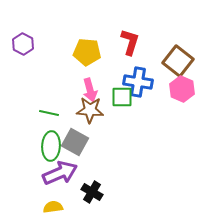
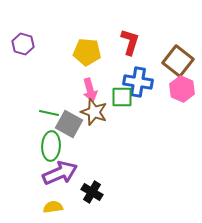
purple hexagon: rotated 10 degrees counterclockwise
brown star: moved 4 px right, 2 px down; rotated 16 degrees clockwise
gray square: moved 6 px left, 18 px up
